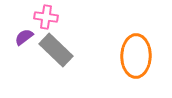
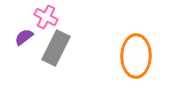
pink cross: rotated 20 degrees clockwise
gray rectangle: moved 2 px up; rotated 72 degrees clockwise
